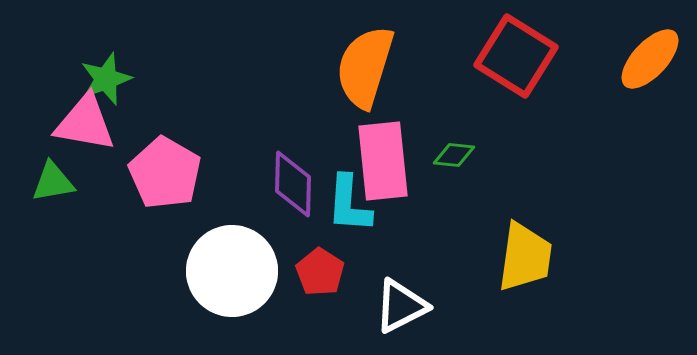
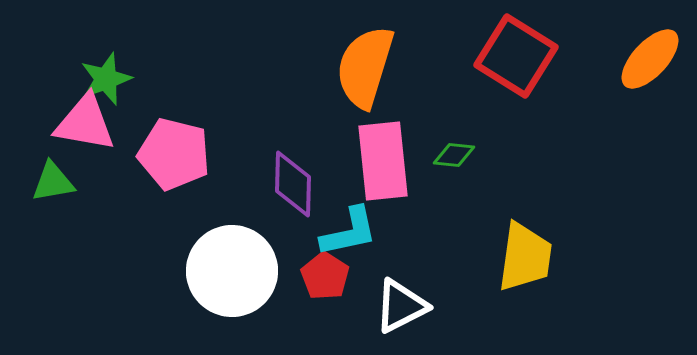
pink pentagon: moved 9 px right, 19 px up; rotated 16 degrees counterclockwise
cyan L-shape: moved 28 px down; rotated 106 degrees counterclockwise
red pentagon: moved 5 px right, 4 px down
